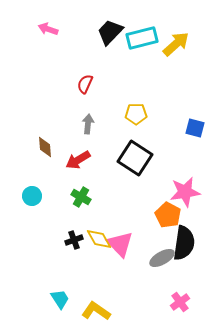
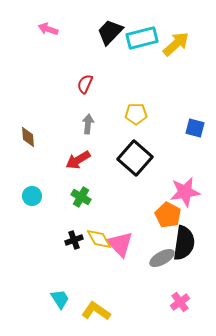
brown diamond: moved 17 px left, 10 px up
black square: rotated 8 degrees clockwise
